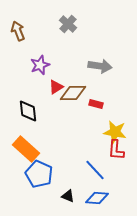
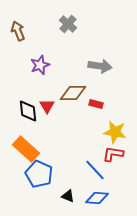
red triangle: moved 9 px left, 19 px down; rotated 28 degrees counterclockwise
red L-shape: moved 3 px left, 4 px down; rotated 95 degrees clockwise
